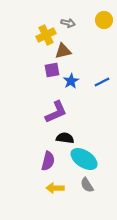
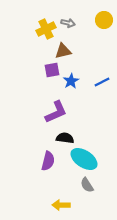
yellow cross: moved 6 px up
yellow arrow: moved 6 px right, 17 px down
